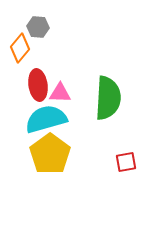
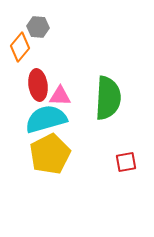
orange diamond: moved 1 px up
pink triangle: moved 3 px down
yellow pentagon: rotated 9 degrees clockwise
